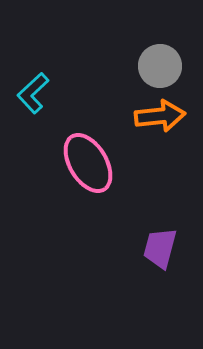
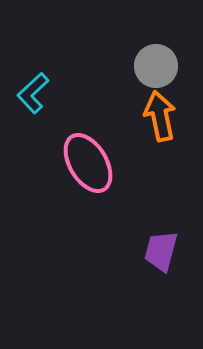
gray circle: moved 4 px left
orange arrow: rotated 96 degrees counterclockwise
purple trapezoid: moved 1 px right, 3 px down
